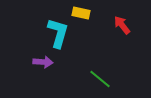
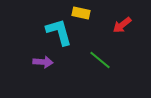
red arrow: rotated 90 degrees counterclockwise
cyan L-shape: moved 1 px right, 1 px up; rotated 32 degrees counterclockwise
green line: moved 19 px up
